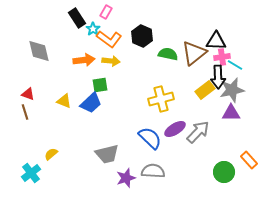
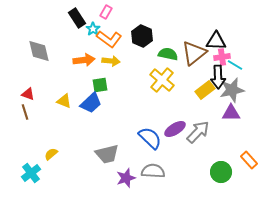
yellow cross: moved 1 px right, 19 px up; rotated 35 degrees counterclockwise
green circle: moved 3 px left
